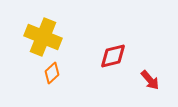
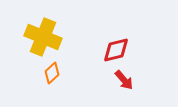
red diamond: moved 3 px right, 6 px up
red arrow: moved 26 px left
